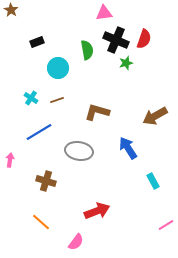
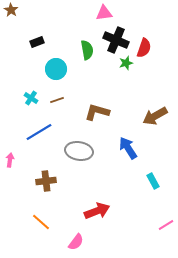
red semicircle: moved 9 px down
cyan circle: moved 2 px left, 1 px down
brown cross: rotated 24 degrees counterclockwise
